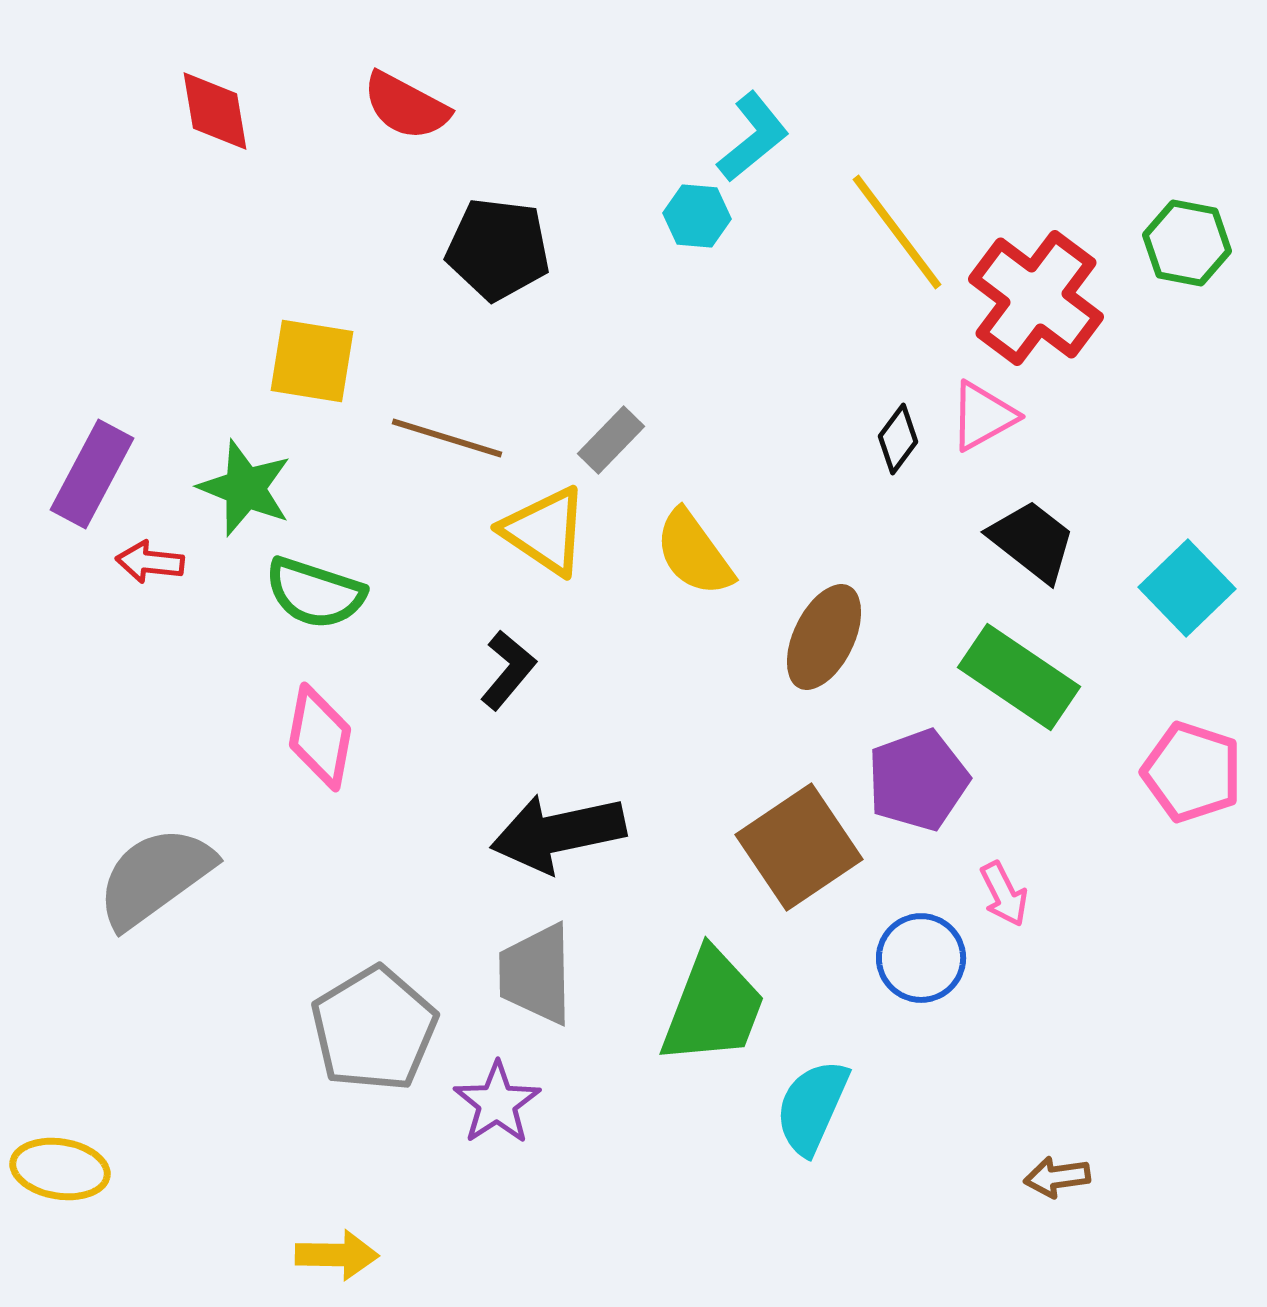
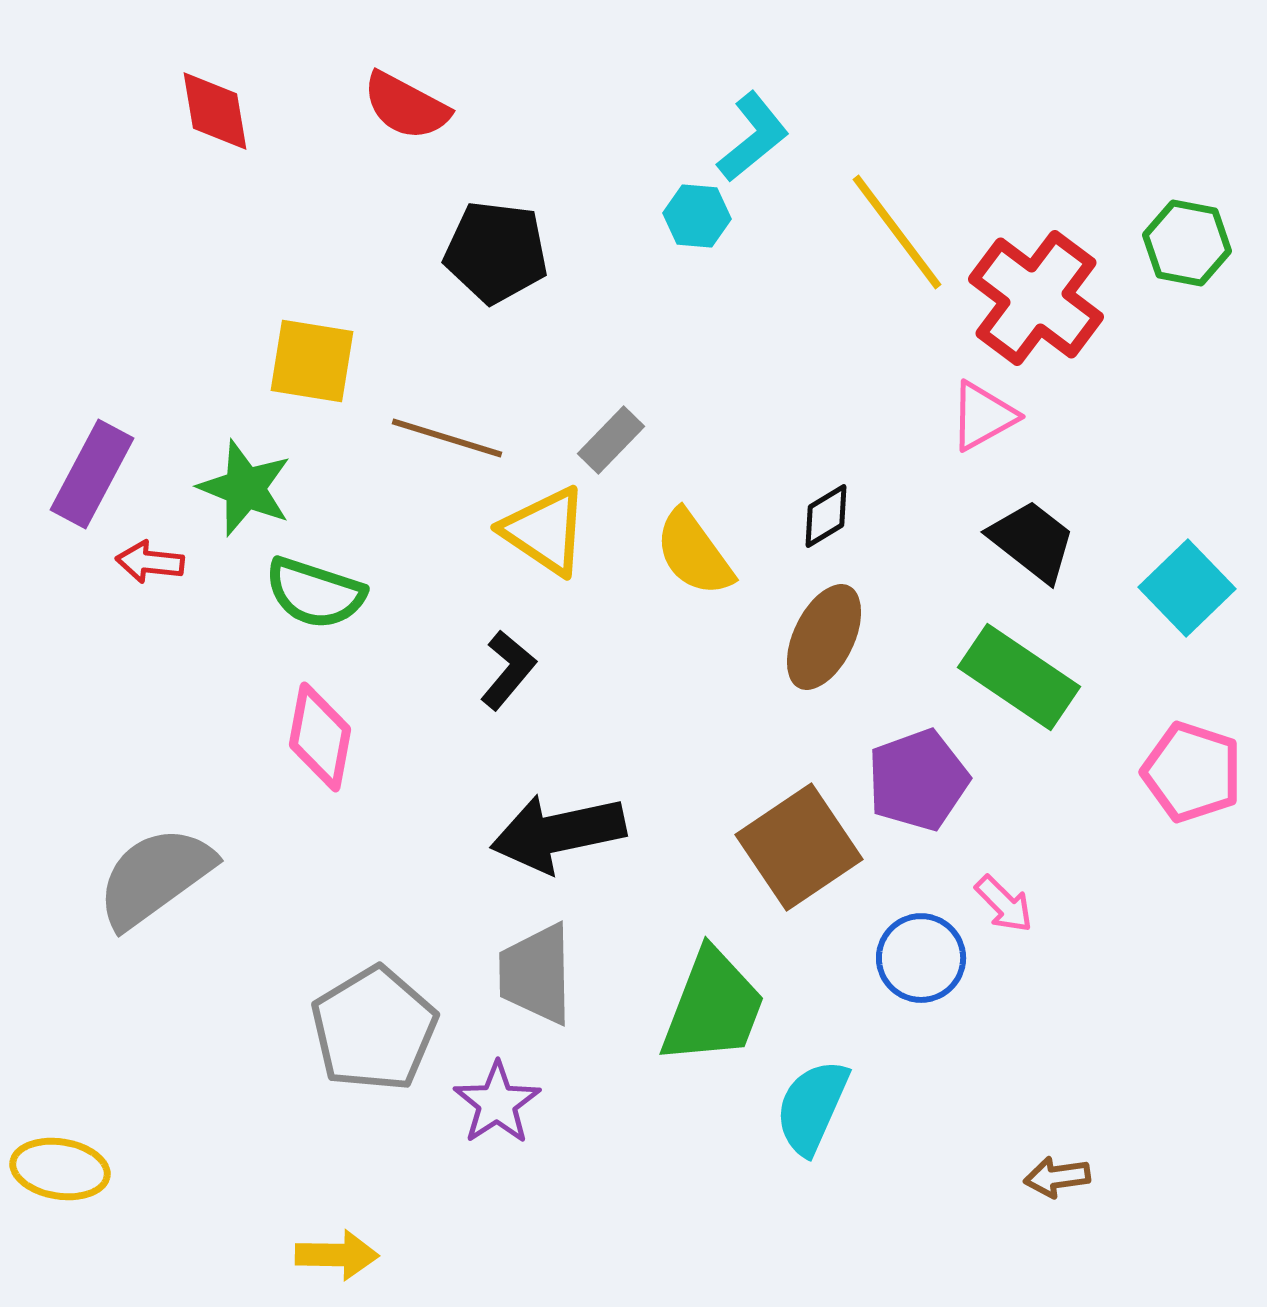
black pentagon: moved 2 px left, 3 px down
black diamond: moved 72 px left, 77 px down; rotated 22 degrees clockwise
pink arrow: moved 10 px down; rotated 18 degrees counterclockwise
